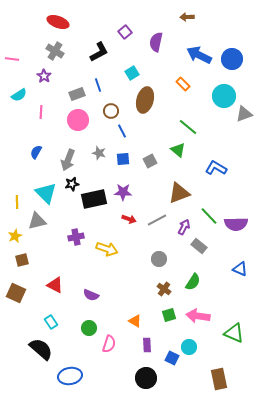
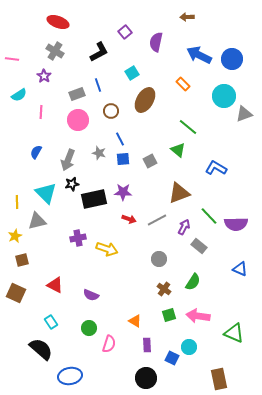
brown ellipse at (145, 100): rotated 15 degrees clockwise
blue line at (122, 131): moved 2 px left, 8 px down
purple cross at (76, 237): moved 2 px right, 1 px down
